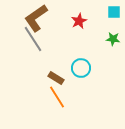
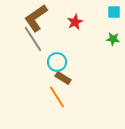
red star: moved 4 px left, 1 px down
cyan circle: moved 24 px left, 6 px up
brown rectangle: moved 7 px right
